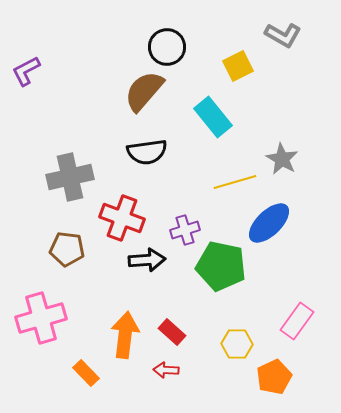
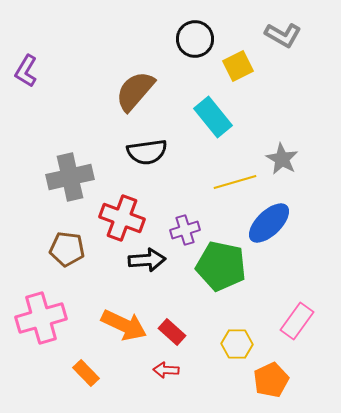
black circle: moved 28 px right, 8 px up
purple L-shape: rotated 32 degrees counterclockwise
brown semicircle: moved 9 px left
orange arrow: moved 1 px left, 10 px up; rotated 108 degrees clockwise
orange pentagon: moved 3 px left, 3 px down
